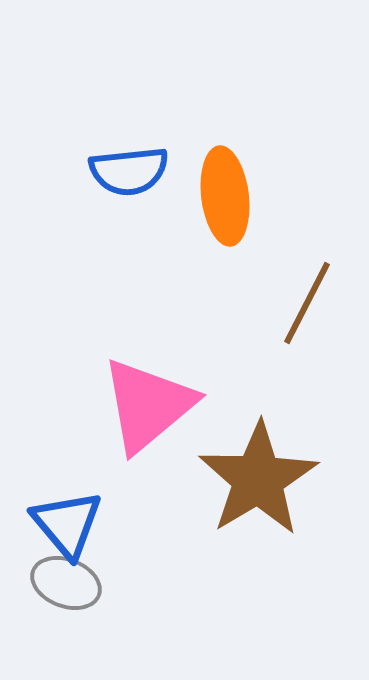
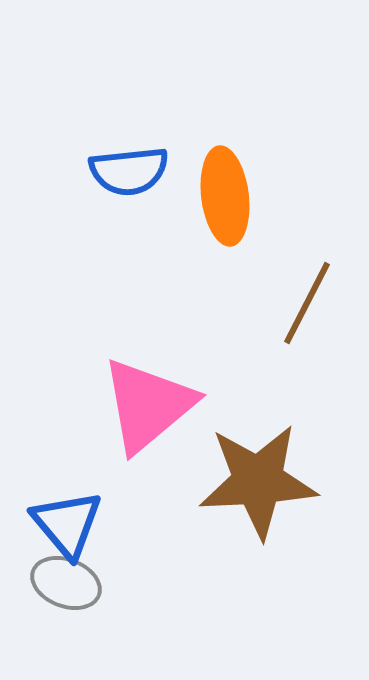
brown star: moved 2 px down; rotated 28 degrees clockwise
